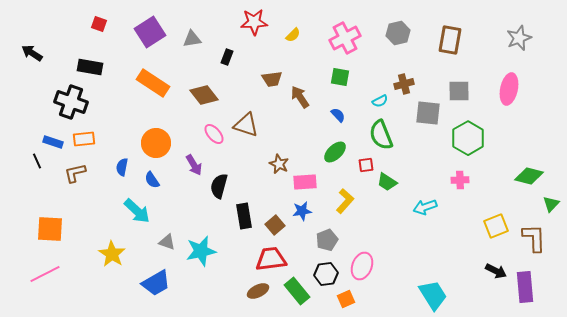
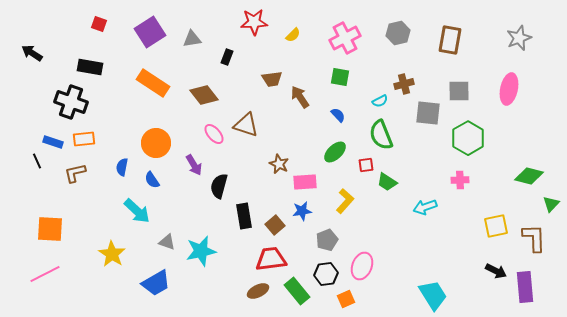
yellow square at (496, 226): rotated 10 degrees clockwise
